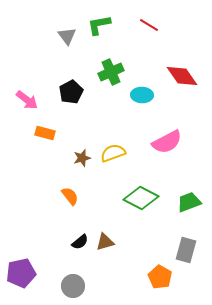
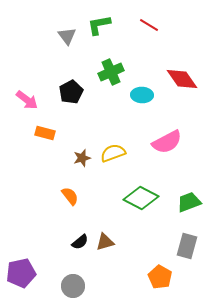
red diamond: moved 3 px down
gray rectangle: moved 1 px right, 4 px up
